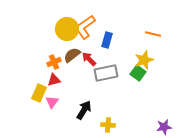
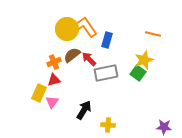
orange L-shape: rotated 90 degrees clockwise
purple star: rotated 14 degrees clockwise
